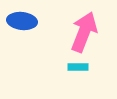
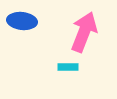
cyan rectangle: moved 10 px left
